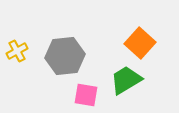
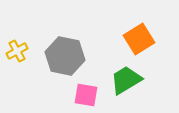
orange square: moved 1 px left, 4 px up; rotated 16 degrees clockwise
gray hexagon: rotated 18 degrees clockwise
